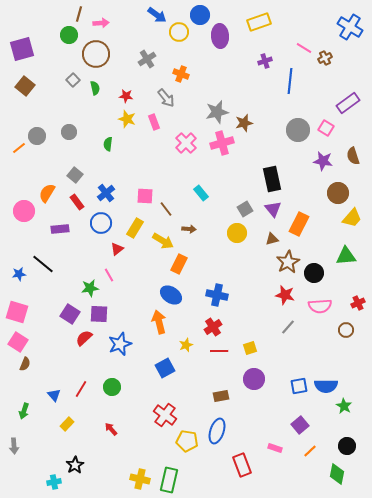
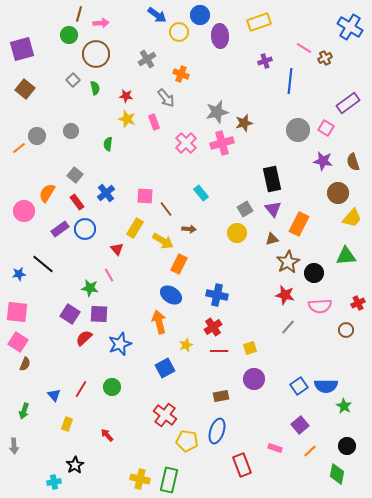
brown square at (25, 86): moved 3 px down
gray circle at (69, 132): moved 2 px right, 1 px up
brown semicircle at (353, 156): moved 6 px down
blue circle at (101, 223): moved 16 px left, 6 px down
purple rectangle at (60, 229): rotated 30 degrees counterclockwise
red triangle at (117, 249): rotated 32 degrees counterclockwise
green star at (90, 288): rotated 18 degrees clockwise
pink square at (17, 312): rotated 10 degrees counterclockwise
blue square at (299, 386): rotated 24 degrees counterclockwise
yellow rectangle at (67, 424): rotated 24 degrees counterclockwise
red arrow at (111, 429): moved 4 px left, 6 px down
